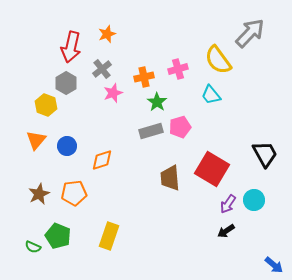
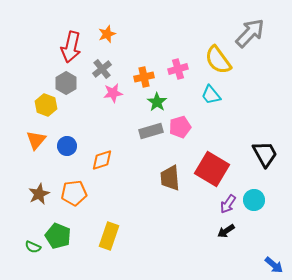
pink star: rotated 12 degrees clockwise
